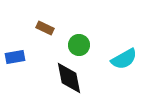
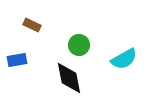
brown rectangle: moved 13 px left, 3 px up
blue rectangle: moved 2 px right, 3 px down
